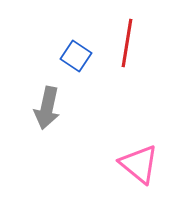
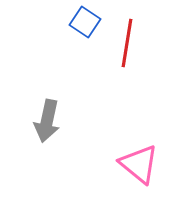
blue square: moved 9 px right, 34 px up
gray arrow: moved 13 px down
